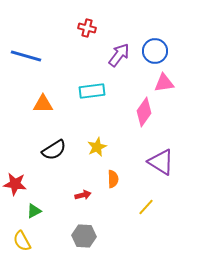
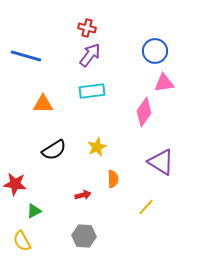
purple arrow: moved 29 px left
